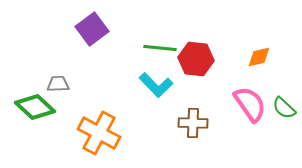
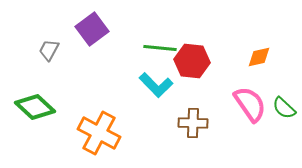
red hexagon: moved 4 px left, 2 px down
gray trapezoid: moved 9 px left, 34 px up; rotated 60 degrees counterclockwise
